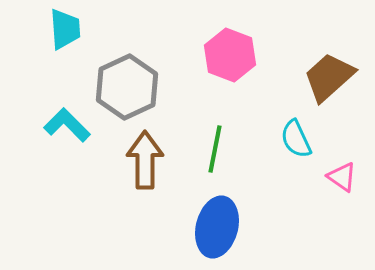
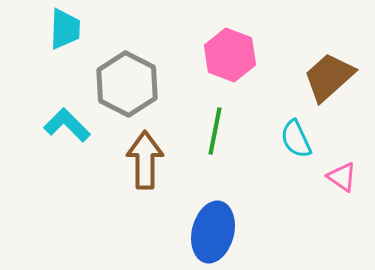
cyan trapezoid: rotated 6 degrees clockwise
gray hexagon: moved 3 px up; rotated 8 degrees counterclockwise
green line: moved 18 px up
blue ellipse: moved 4 px left, 5 px down
